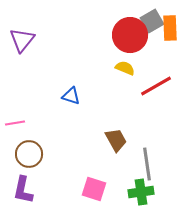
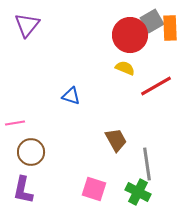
purple triangle: moved 5 px right, 15 px up
brown circle: moved 2 px right, 2 px up
green cross: moved 3 px left; rotated 35 degrees clockwise
